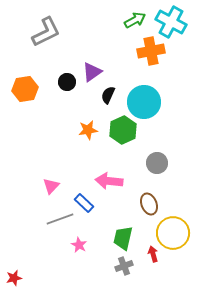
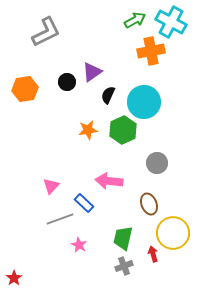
red star: rotated 21 degrees counterclockwise
